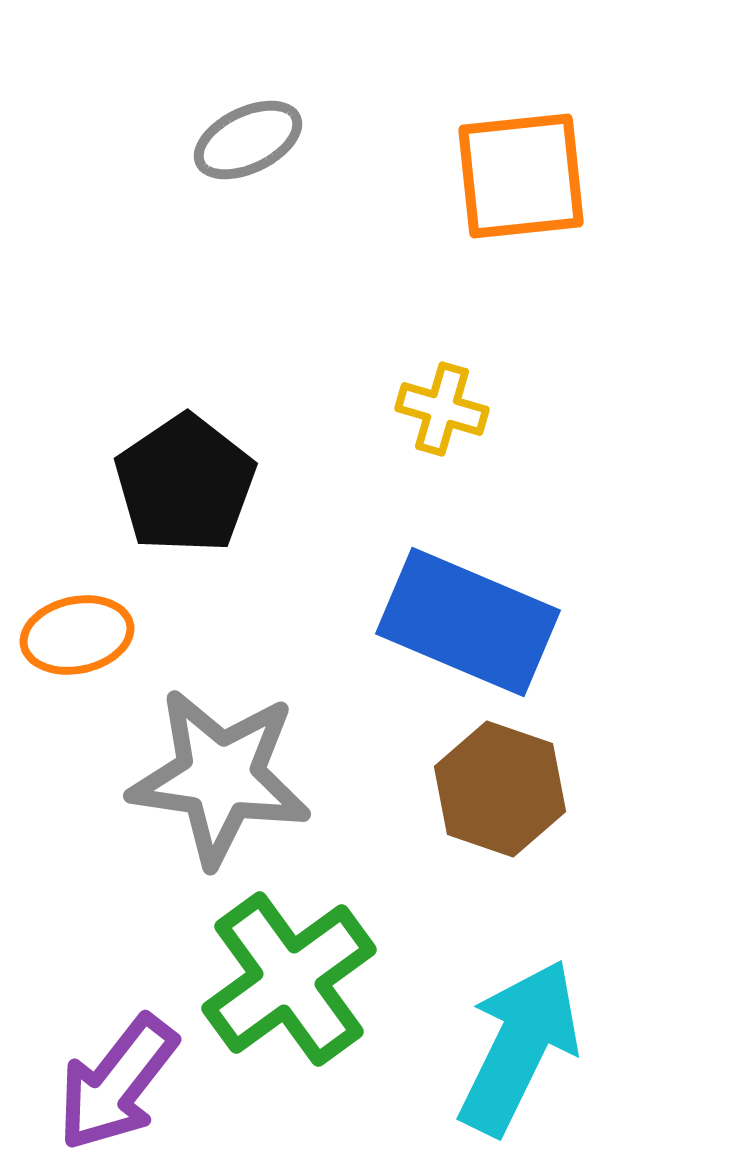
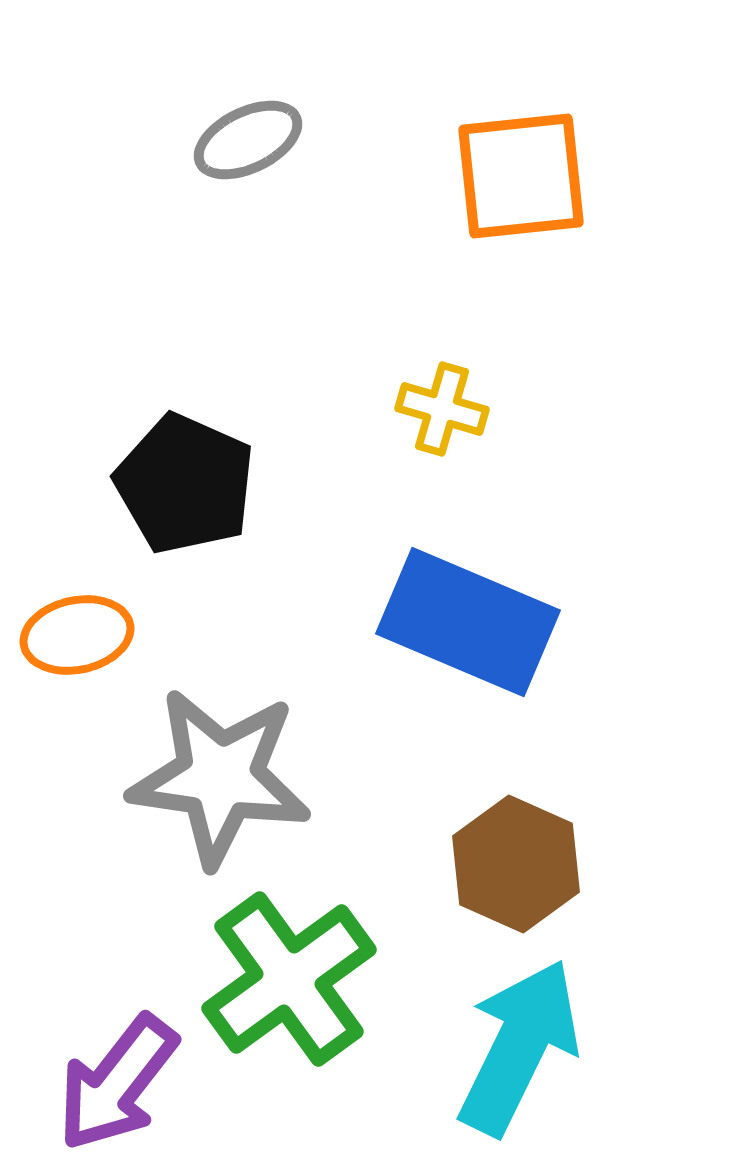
black pentagon: rotated 14 degrees counterclockwise
brown hexagon: moved 16 px right, 75 px down; rotated 5 degrees clockwise
